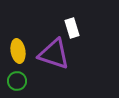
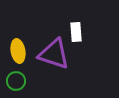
white rectangle: moved 4 px right, 4 px down; rotated 12 degrees clockwise
green circle: moved 1 px left
